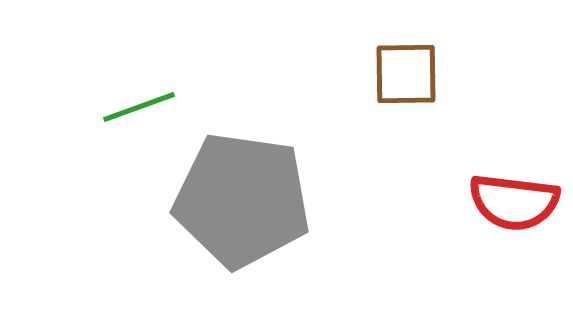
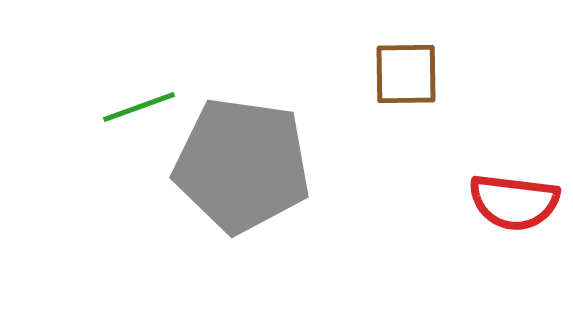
gray pentagon: moved 35 px up
